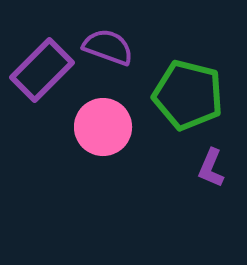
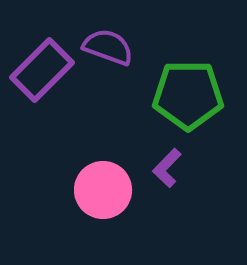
green pentagon: rotated 14 degrees counterclockwise
pink circle: moved 63 px down
purple L-shape: moved 44 px left; rotated 21 degrees clockwise
